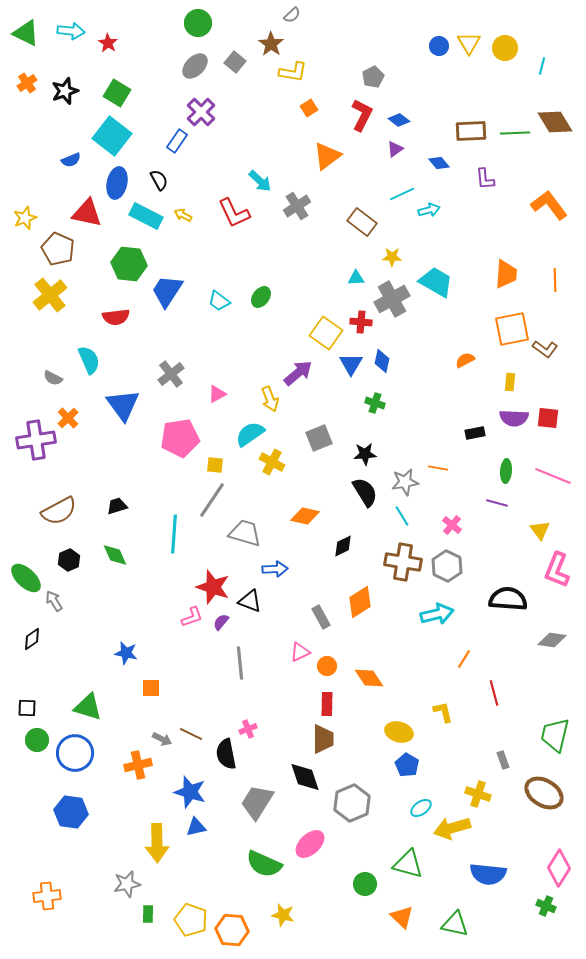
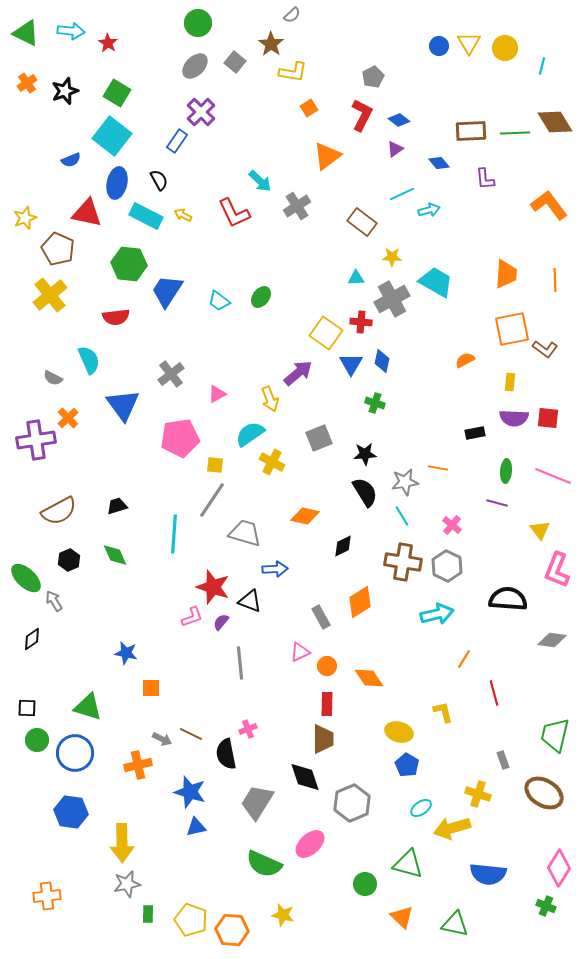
yellow arrow at (157, 843): moved 35 px left
